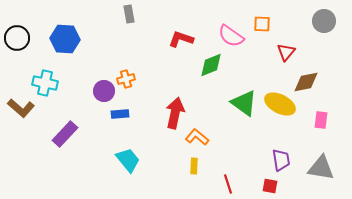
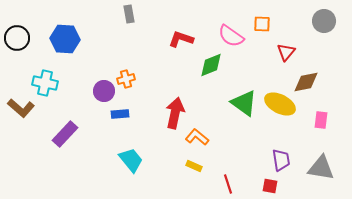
cyan trapezoid: moved 3 px right
yellow rectangle: rotated 70 degrees counterclockwise
